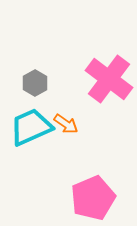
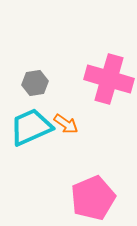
pink cross: rotated 21 degrees counterclockwise
gray hexagon: rotated 20 degrees clockwise
